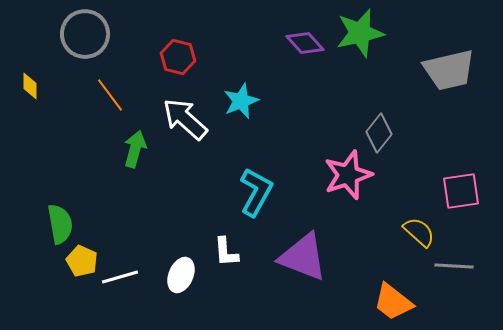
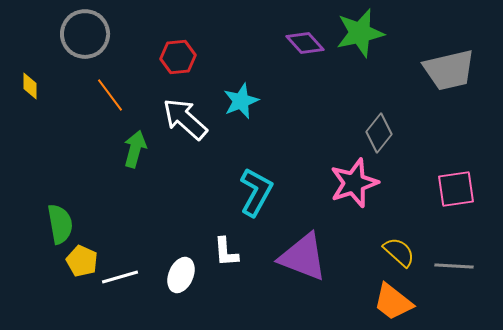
red hexagon: rotated 20 degrees counterclockwise
pink star: moved 6 px right, 8 px down
pink square: moved 5 px left, 2 px up
yellow semicircle: moved 20 px left, 20 px down
